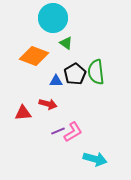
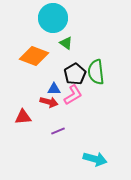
blue triangle: moved 2 px left, 8 px down
red arrow: moved 1 px right, 2 px up
red triangle: moved 4 px down
pink L-shape: moved 37 px up
